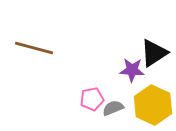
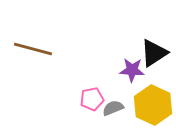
brown line: moved 1 px left, 1 px down
